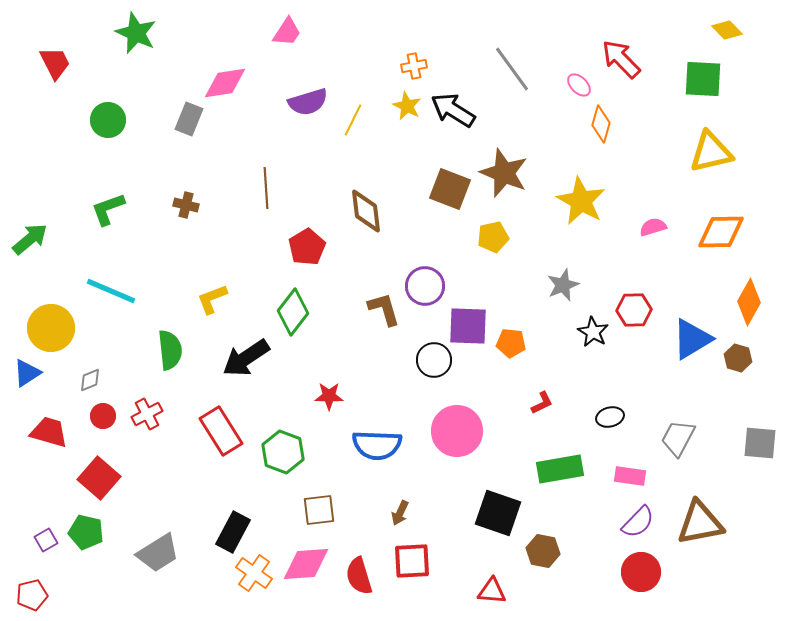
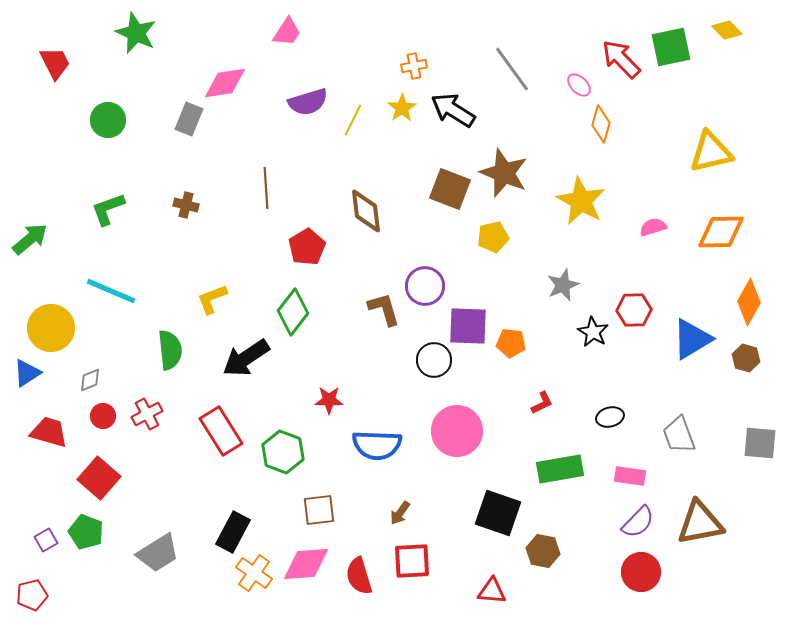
green square at (703, 79): moved 32 px left, 32 px up; rotated 15 degrees counterclockwise
yellow star at (407, 106): moved 5 px left, 2 px down; rotated 12 degrees clockwise
brown hexagon at (738, 358): moved 8 px right
red star at (329, 396): moved 4 px down
gray trapezoid at (678, 438): moved 1 px right, 3 px up; rotated 48 degrees counterclockwise
brown arrow at (400, 513): rotated 10 degrees clockwise
green pentagon at (86, 532): rotated 8 degrees clockwise
